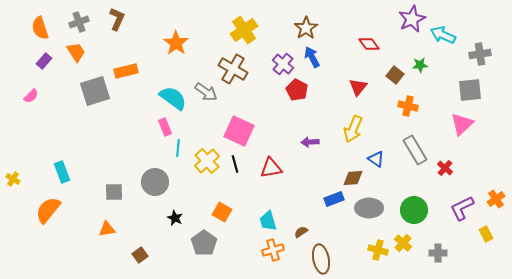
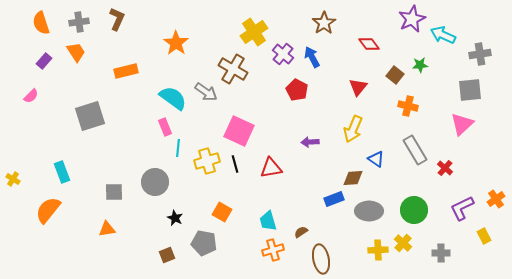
gray cross at (79, 22): rotated 12 degrees clockwise
orange semicircle at (40, 28): moved 1 px right, 5 px up
brown star at (306, 28): moved 18 px right, 5 px up
yellow cross at (244, 30): moved 10 px right, 2 px down
purple cross at (283, 64): moved 10 px up
gray square at (95, 91): moved 5 px left, 25 px down
yellow cross at (207, 161): rotated 25 degrees clockwise
gray ellipse at (369, 208): moved 3 px down
yellow rectangle at (486, 234): moved 2 px left, 2 px down
gray pentagon at (204, 243): rotated 25 degrees counterclockwise
yellow cross at (378, 250): rotated 18 degrees counterclockwise
gray cross at (438, 253): moved 3 px right
brown square at (140, 255): moved 27 px right; rotated 14 degrees clockwise
